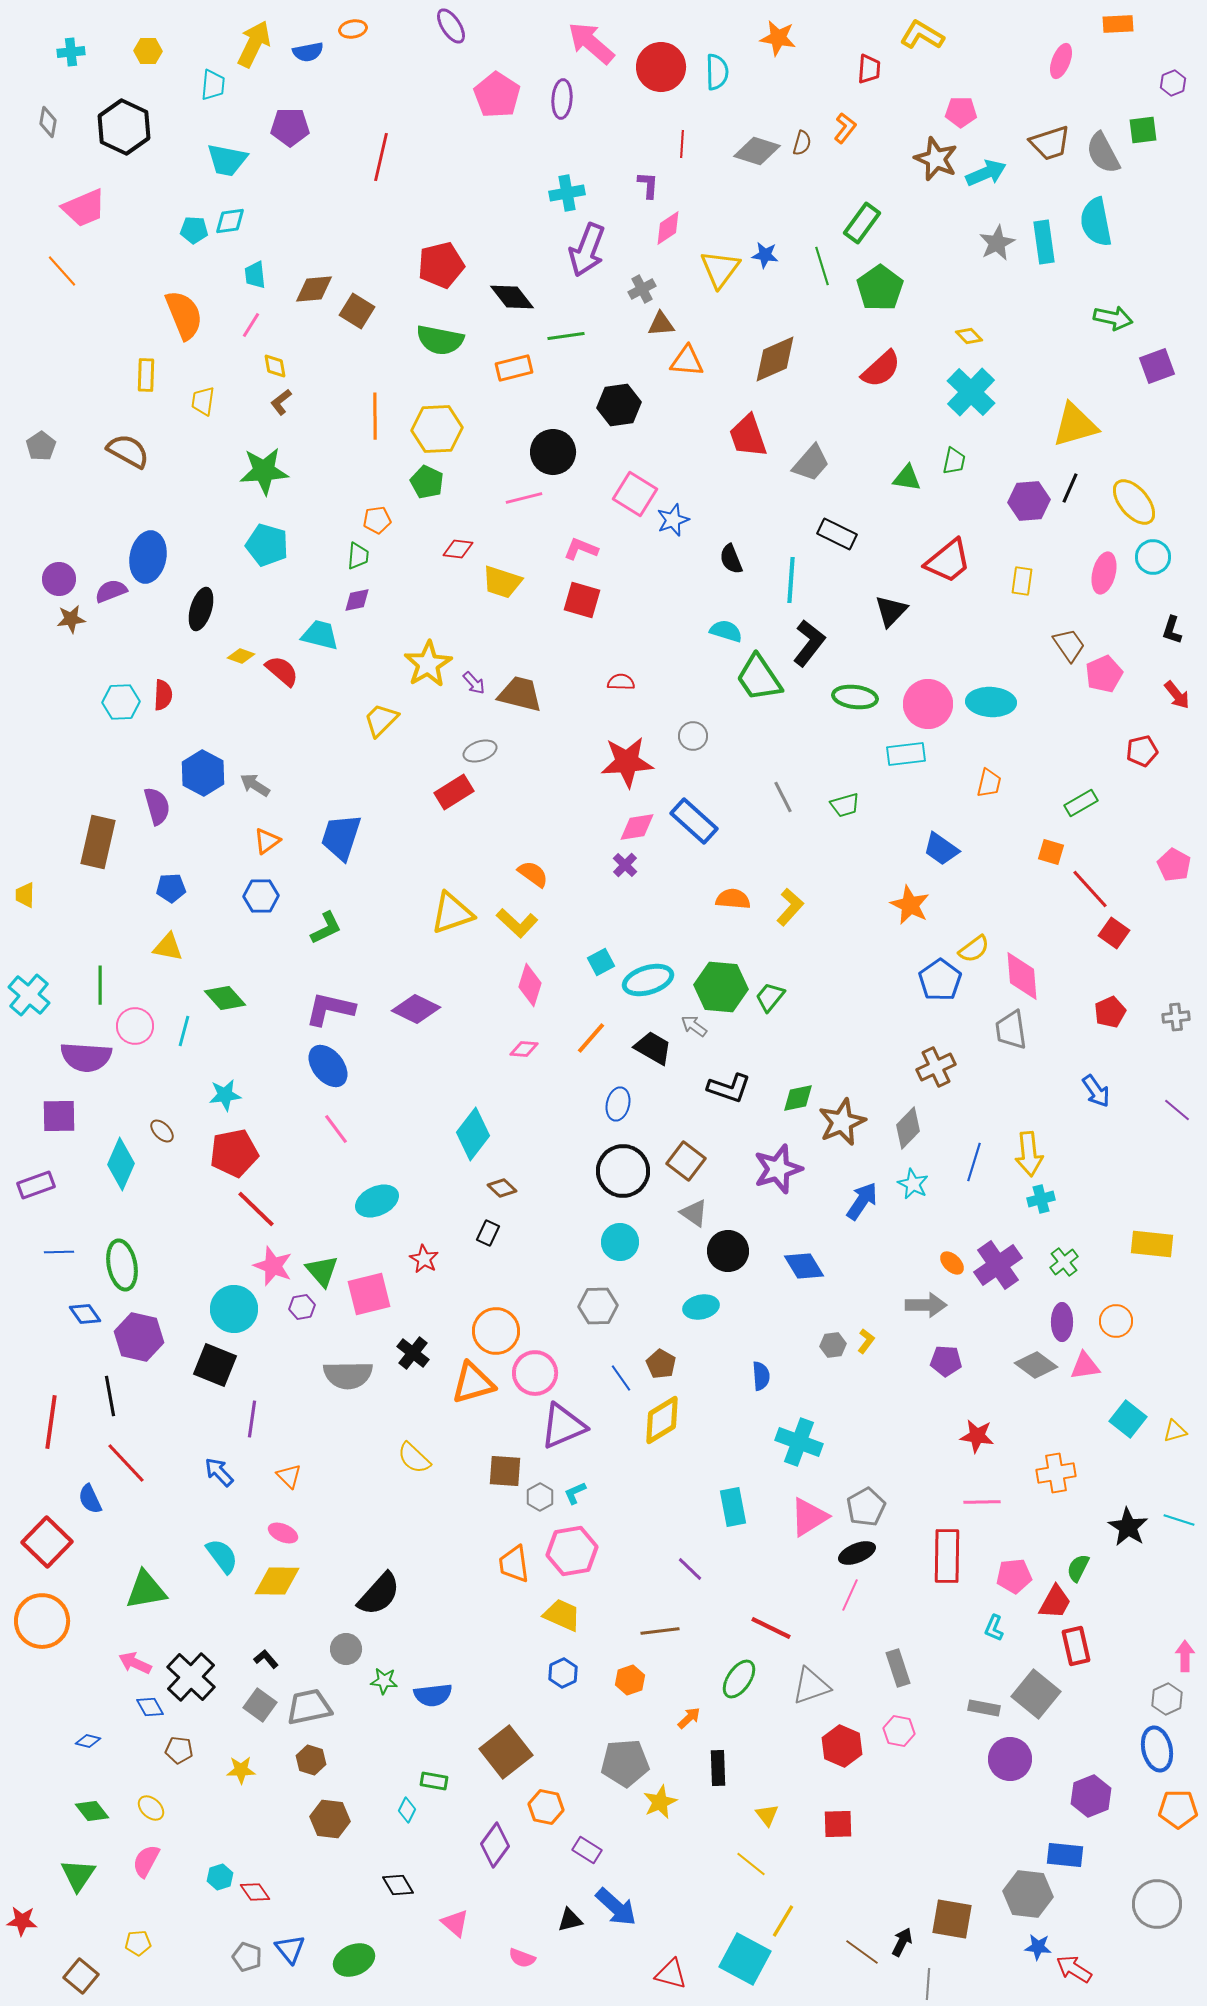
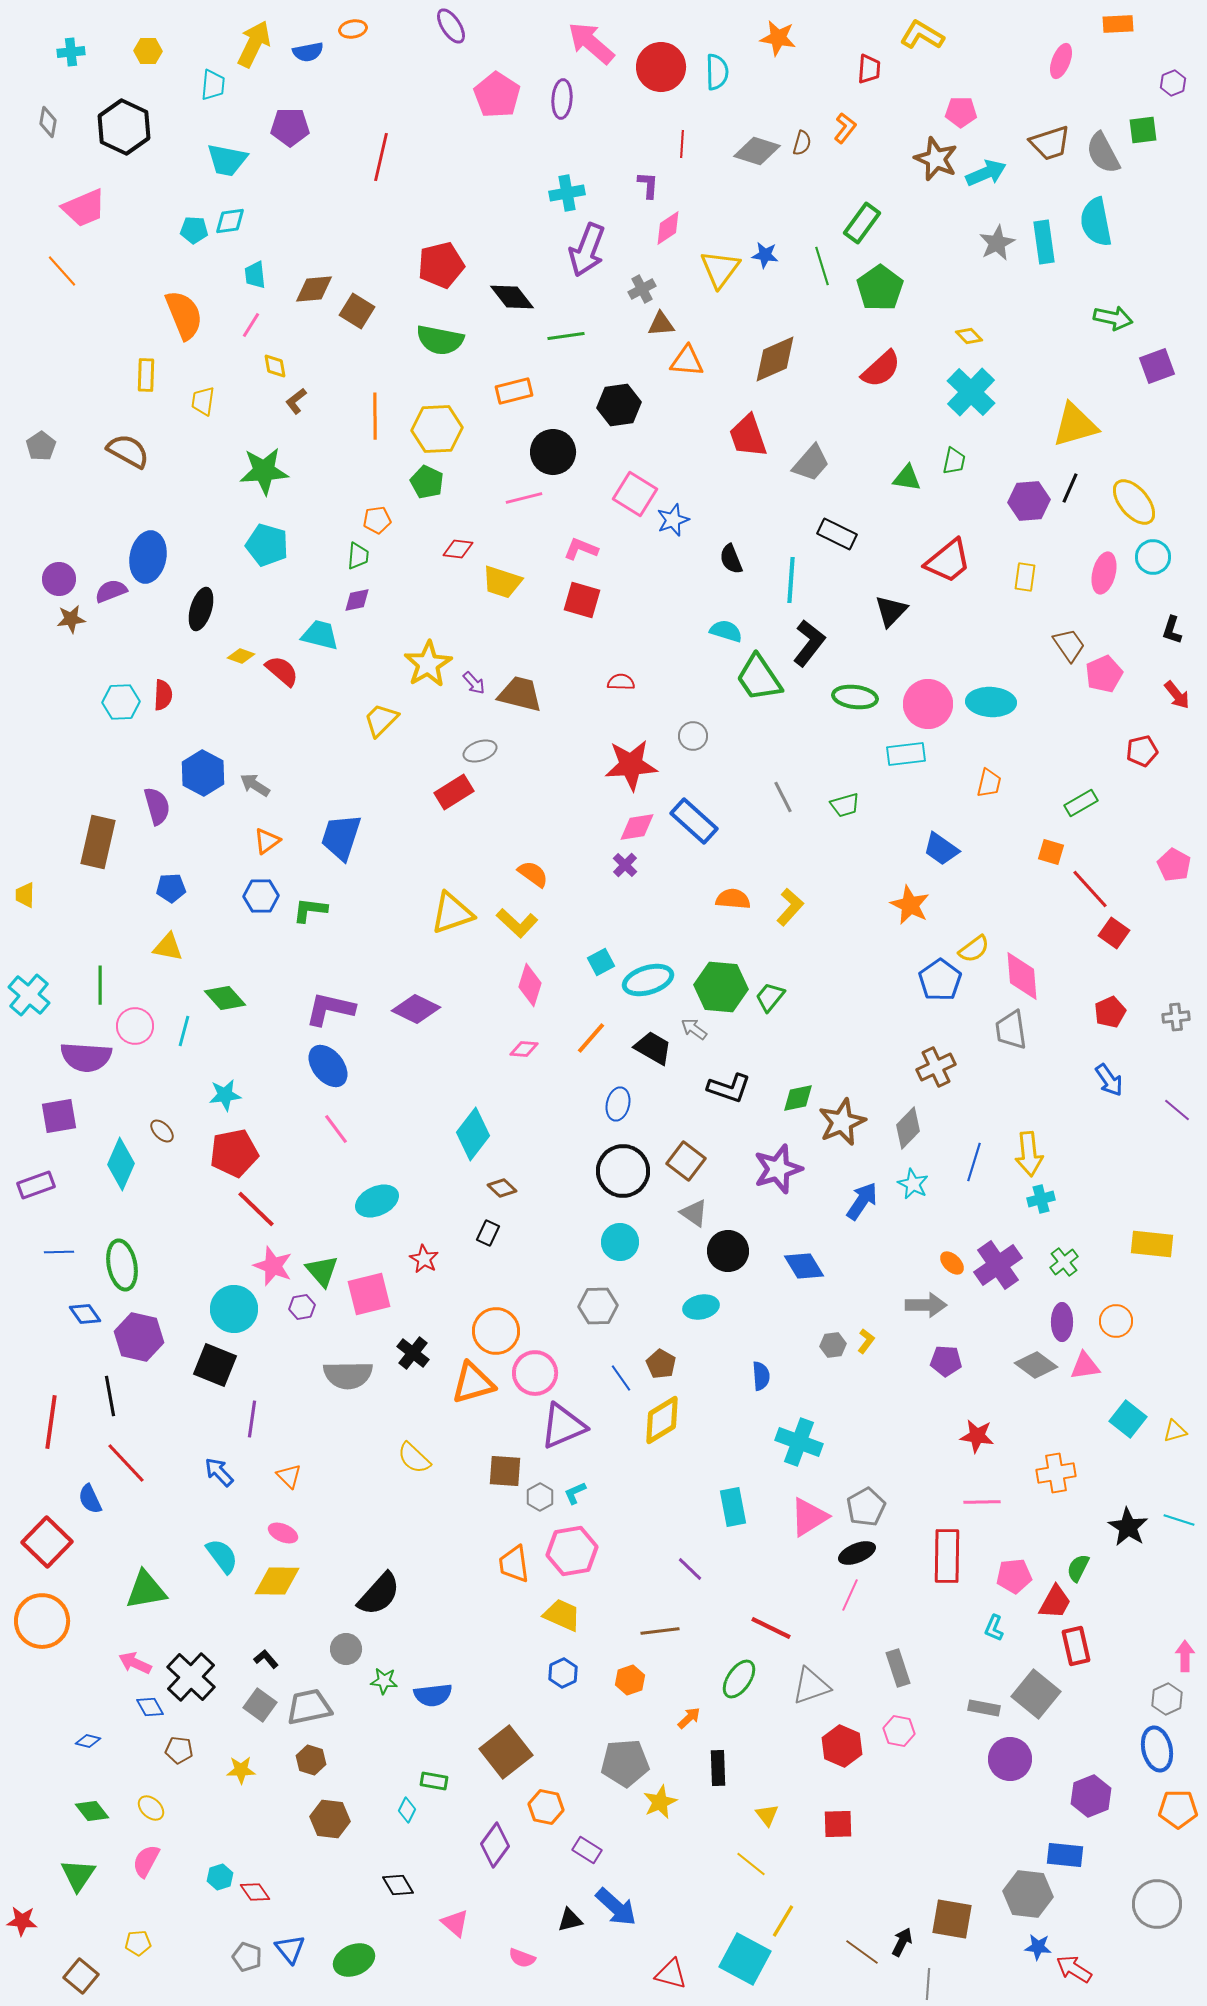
orange rectangle at (514, 368): moved 23 px down
brown L-shape at (281, 402): moved 15 px right, 1 px up
yellow rectangle at (1022, 581): moved 3 px right, 4 px up
red star at (627, 762): moved 4 px right, 3 px down
green L-shape at (326, 928): moved 16 px left, 18 px up; rotated 147 degrees counterclockwise
gray arrow at (694, 1026): moved 3 px down
blue arrow at (1096, 1091): moved 13 px right, 11 px up
purple square at (59, 1116): rotated 9 degrees counterclockwise
